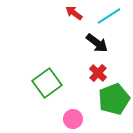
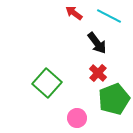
cyan line: rotated 60 degrees clockwise
black arrow: rotated 15 degrees clockwise
green square: rotated 12 degrees counterclockwise
pink circle: moved 4 px right, 1 px up
